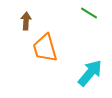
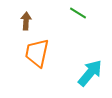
green line: moved 11 px left
orange trapezoid: moved 8 px left, 5 px down; rotated 28 degrees clockwise
